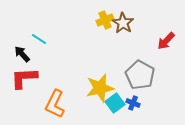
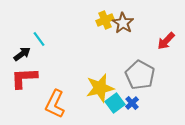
cyan line: rotated 21 degrees clockwise
black arrow: rotated 96 degrees clockwise
blue cross: moved 1 px left; rotated 24 degrees clockwise
